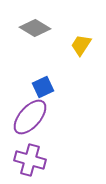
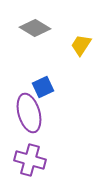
purple ellipse: moved 1 px left, 4 px up; rotated 57 degrees counterclockwise
